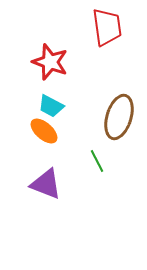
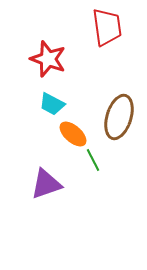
red star: moved 2 px left, 3 px up
cyan trapezoid: moved 1 px right, 2 px up
orange ellipse: moved 29 px right, 3 px down
green line: moved 4 px left, 1 px up
purple triangle: rotated 40 degrees counterclockwise
